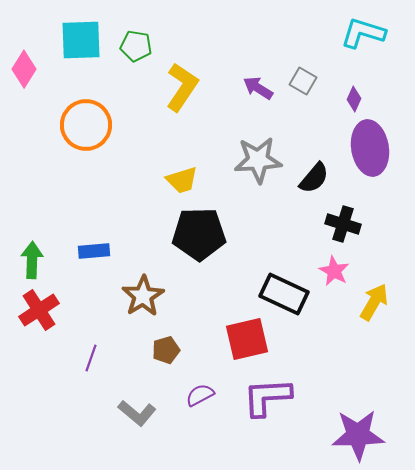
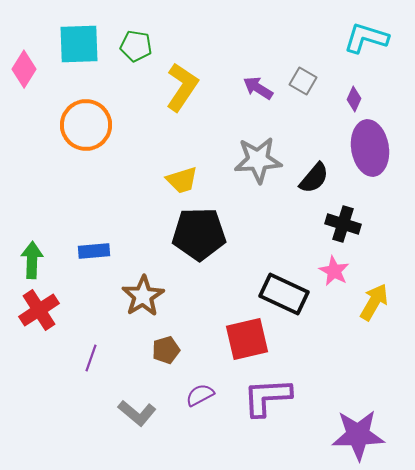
cyan L-shape: moved 3 px right, 5 px down
cyan square: moved 2 px left, 4 px down
